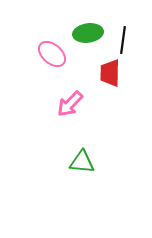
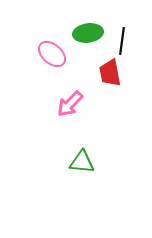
black line: moved 1 px left, 1 px down
red trapezoid: rotated 12 degrees counterclockwise
